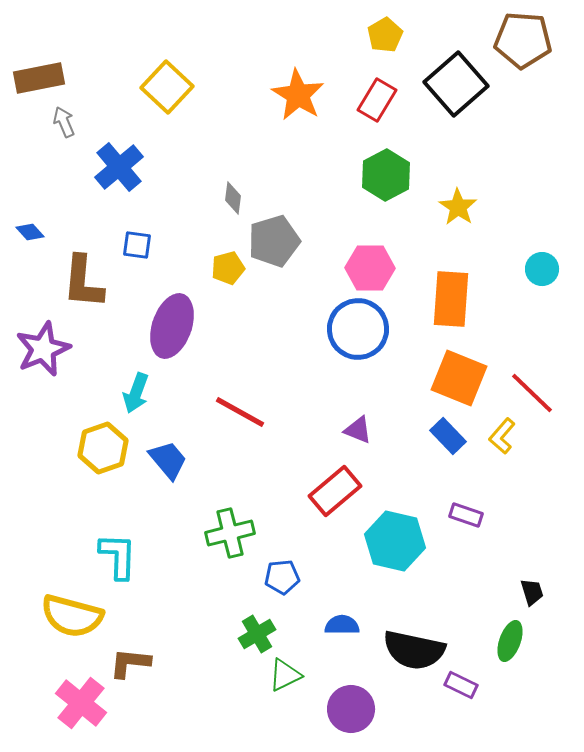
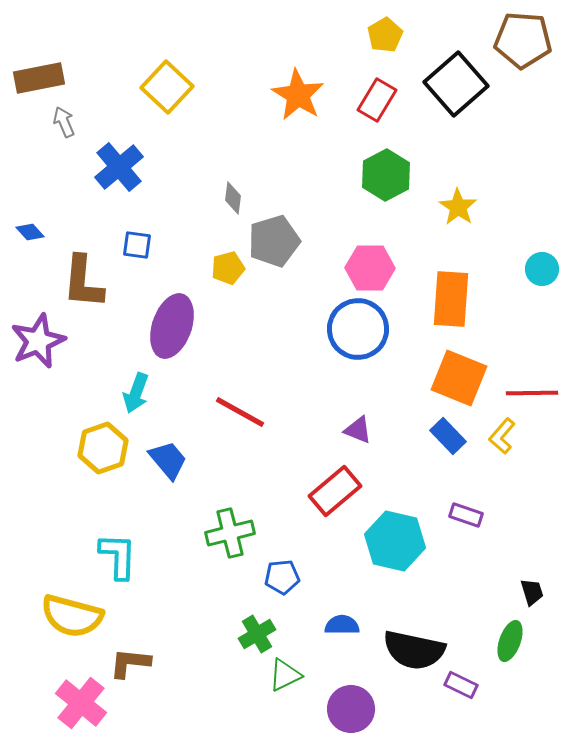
purple star at (43, 349): moved 5 px left, 8 px up
red line at (532, 393): rotated 45 degrees counterclockwise
